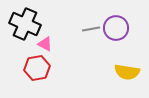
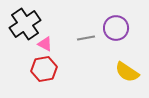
black cross: rotated 32 degrees clockwise
gray line: moved 5 px left, 9 px down
red hexagon: moved 7 px right, 1 px down
yellow semicircle: rotated 25 degrees clockwise
